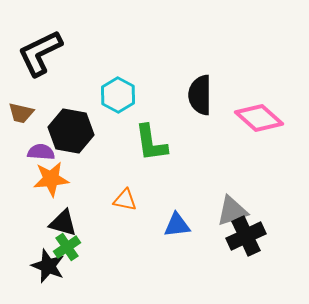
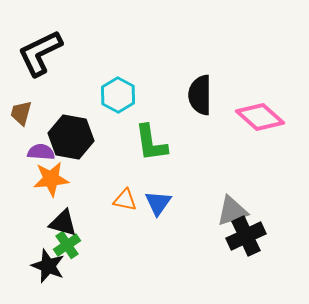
brown trapezoid: rotated 92 degrees clockwise
pink diamond: moved 1 px right, 1 px up
black hexagon: moved 6 px down
blue triangle: moved 19 px left, 22 px up; rotated 48 degrees counterclockwise
green cross: moved 2 px up
